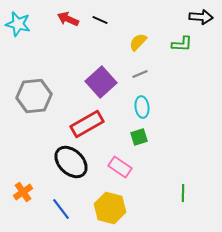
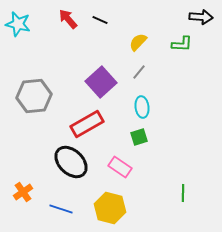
red arrow: rotated 25 degrees clockwise
gray line: moved 1 px left, 2 px up; rotated 28 degrees counterclockwise
blue line: rotated 35 degrees counterclockwise
